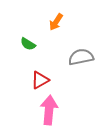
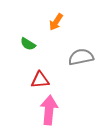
red triangle: rotated 24 degrees clockwise
